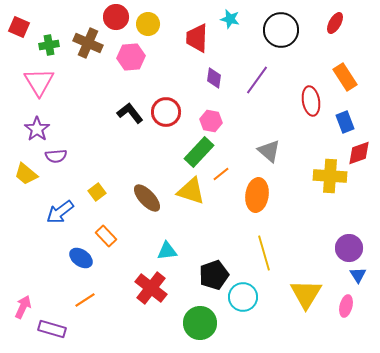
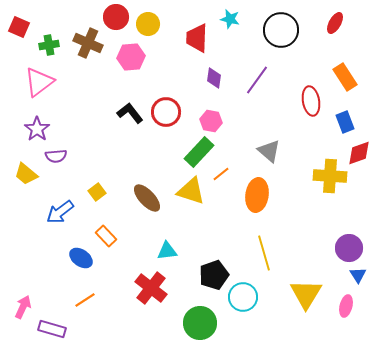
pink triangle at (39, 82): rotated 24 degrees clockwise
